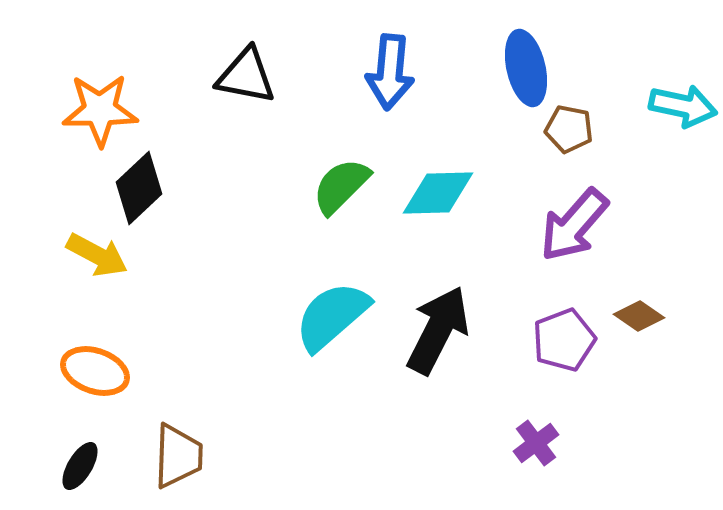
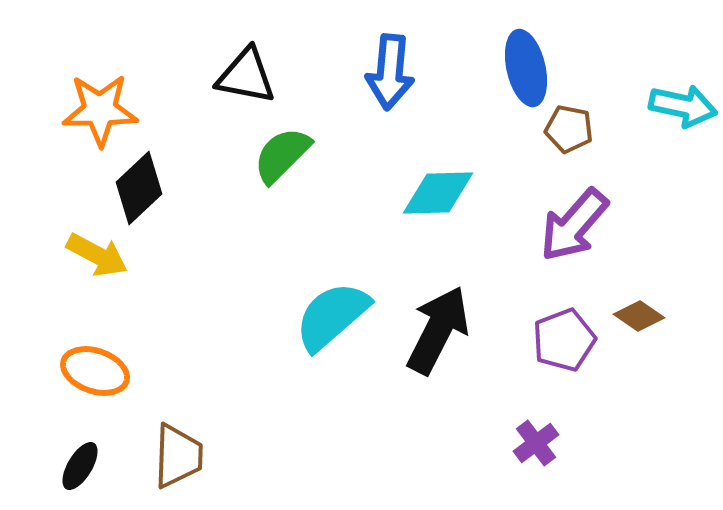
green semicircle: moved 59 px left, 31 px up
